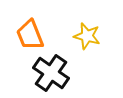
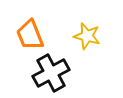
black cross: rotated 27 degrees clockwise
